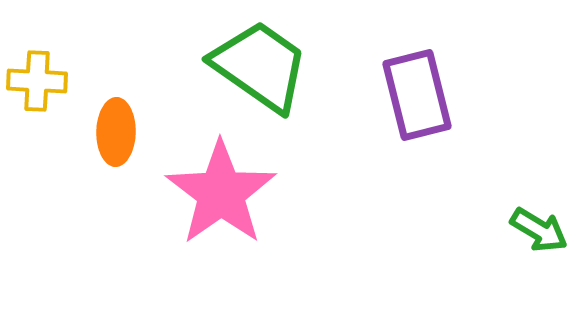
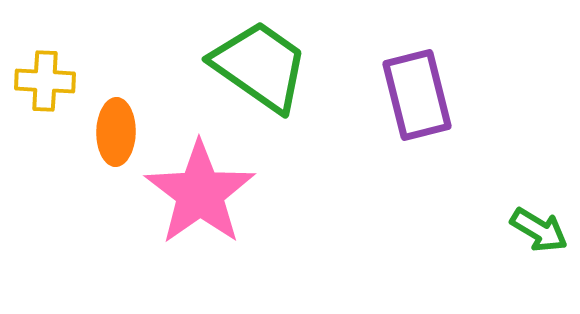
yellow cross: moved 8 px right
pink star: moved 21 px left
